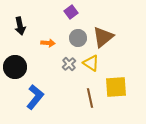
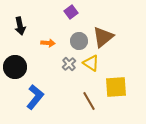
gray circle: moved 1 px right, 3 px down
brown line: moved 1 px left, 3 px down; rotated 18 degrees counterclockwise
